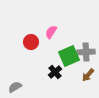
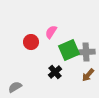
green square: moved 6 px up
